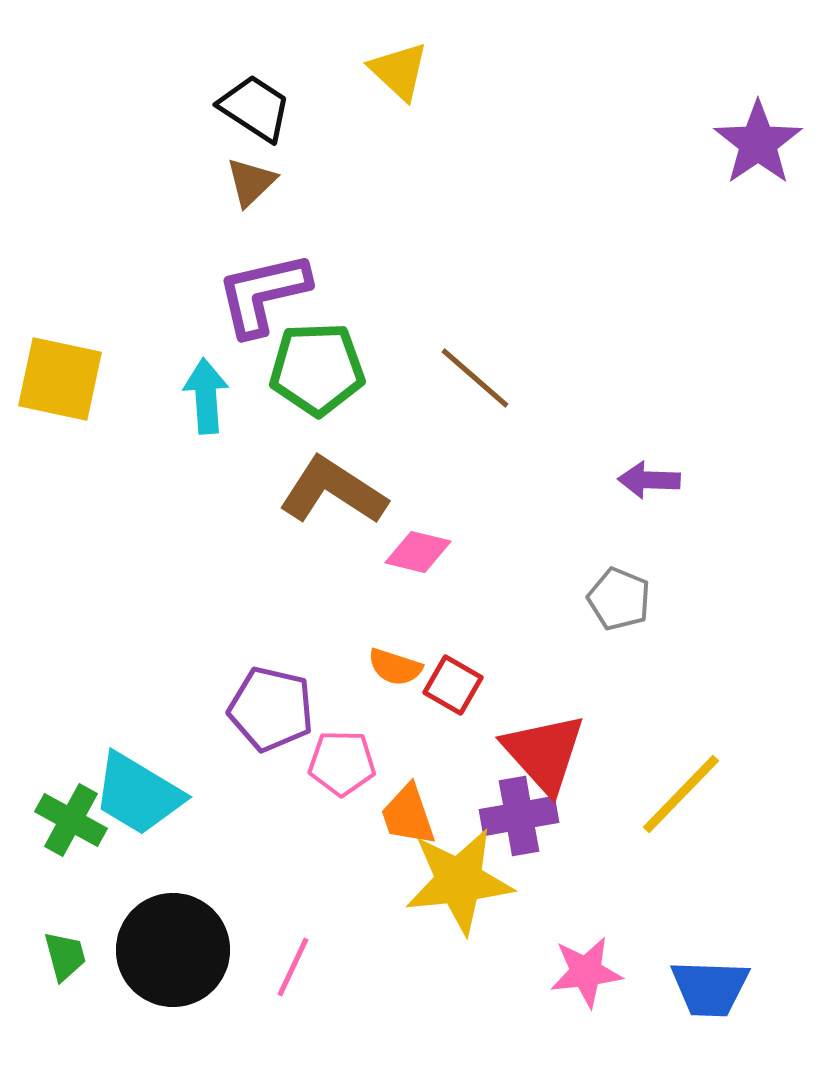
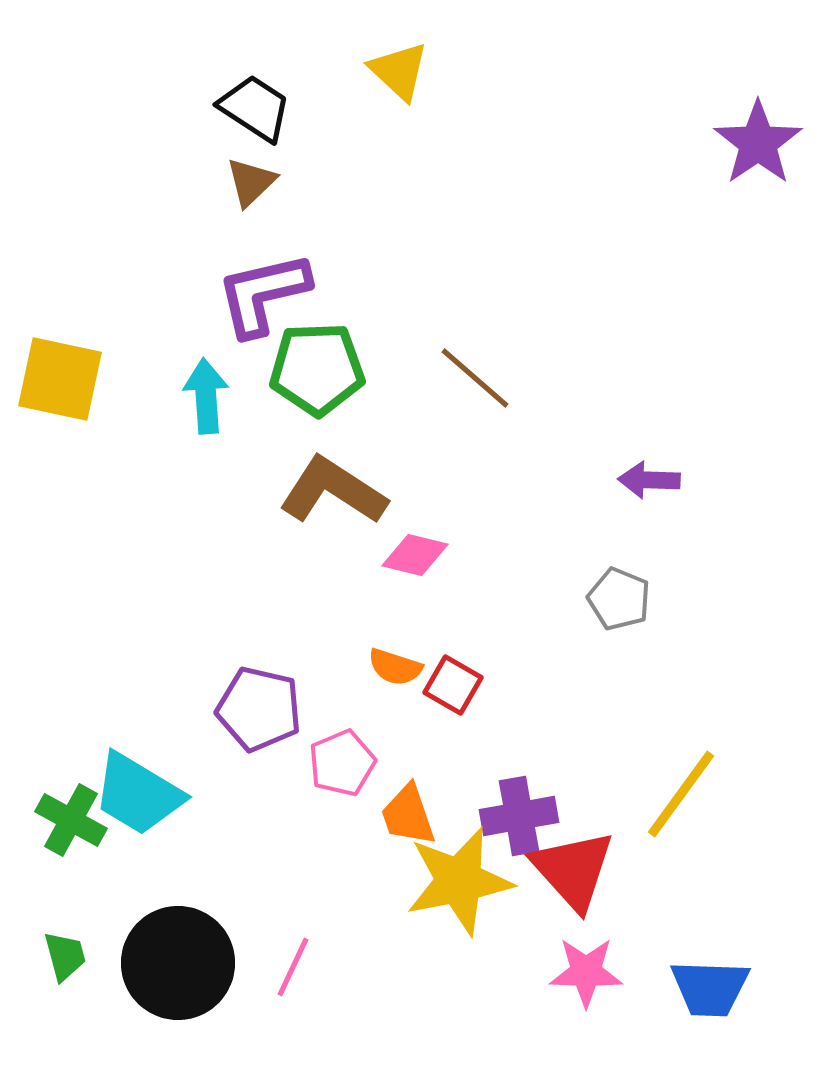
pink diamond: moved 3 px left, 3 px down
purple pentagon: moved 12 px left
red triangle: moved 29 px right, 117 px down
pink pentagon: rotated 24 degrees counterclockwise
yellow line: rotated 8 degrees counterclockwise
yellow star: rotated 5 degrees counterclockwise
black circle: moved 5 px right, 13 px down
pink star: rotated 8 degrees clockwise
